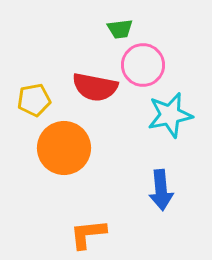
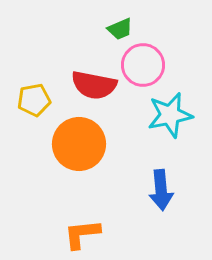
green trapezoid: rotated 16 degrees counterclockwise
red semicircle: moved 1 px left, 2 px up
orange circle: moved 15 px right, 4 px up
orange L-shape: moved 6 px left
